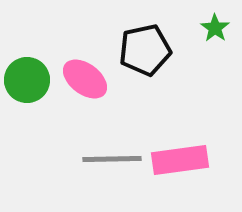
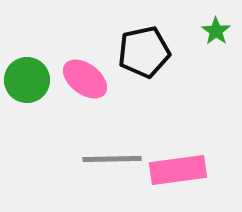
green star: moved 1 px right, 3 px down
black pentagon: moved 1 px left, 2 px down
pink rectangle: moved 2 px left, 10 px down
